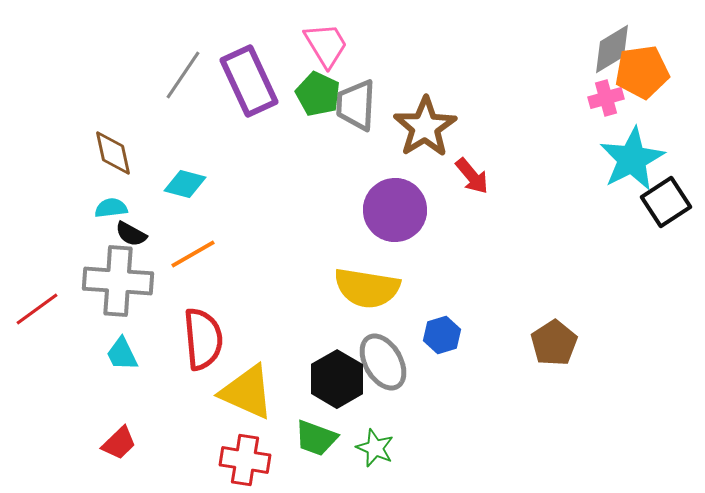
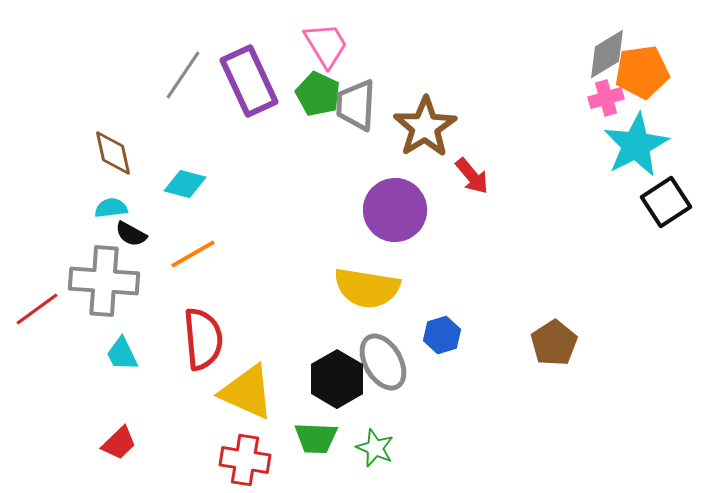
gray diamond: moved 5 px left, 5 px down
cyan star: moved 4 px right, 14 px up
gray cross: moved 14 px left
green trapezoid: rotated 18 degrees counterclockwise
